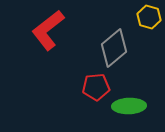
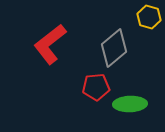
red L-shape: moved 2 px right, 14 px down
green ellipse: moved 1 px right, 2 px up
